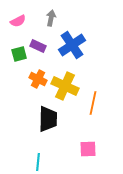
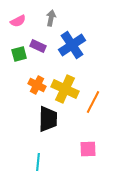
orange cross: moved 1 px left, 6 px down
yellow cross: moved 3 px down
orange line: moved 1 px up; rotated 15 degrees clockwise
